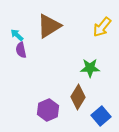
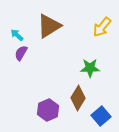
purple semicircle: moved 3 px down; rotated 42 degrees clockwise
brown diamond: moved 1 px down
